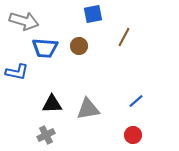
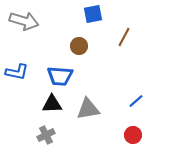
blue trapezoid: moved 15 px right, 28 px down
